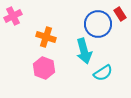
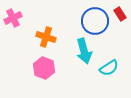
pink cross: moved 2 px down
blue circle: moved 3 px left, 3 px up
cyan semicircle: moved 6 px right, 5 px up
